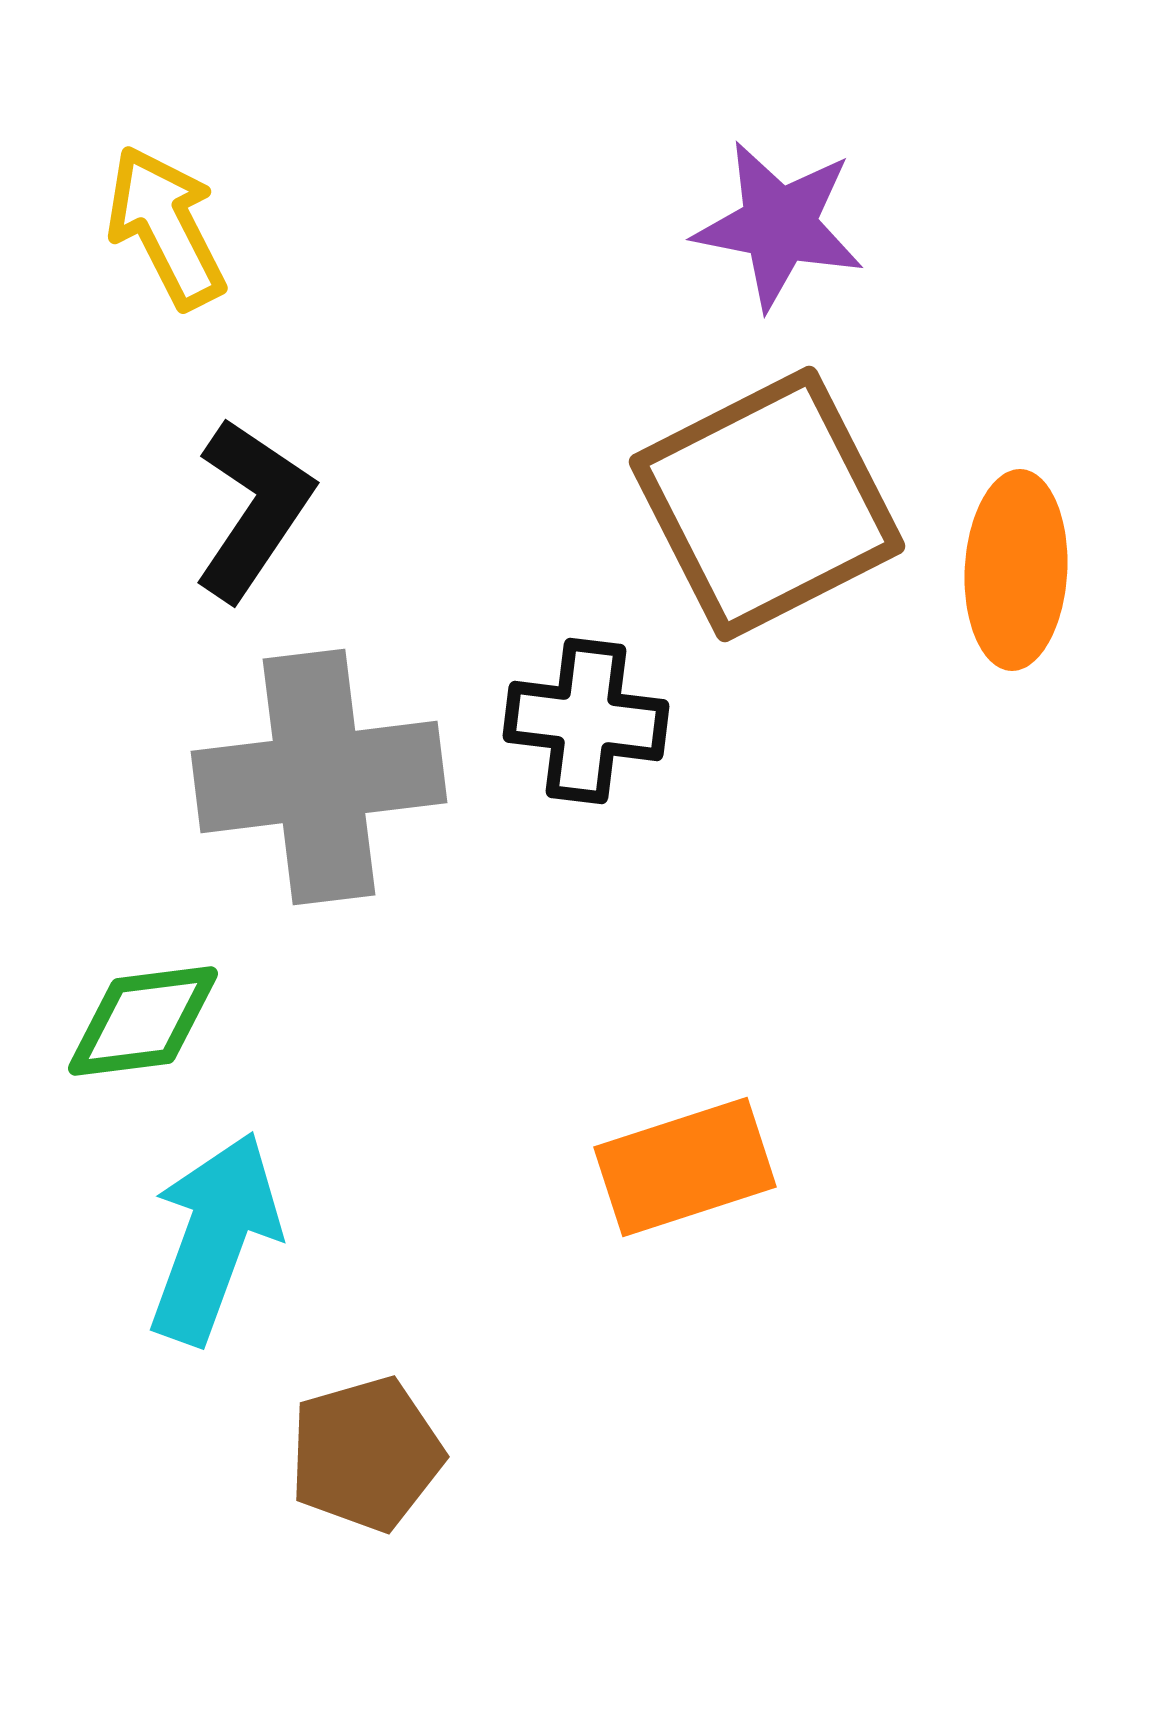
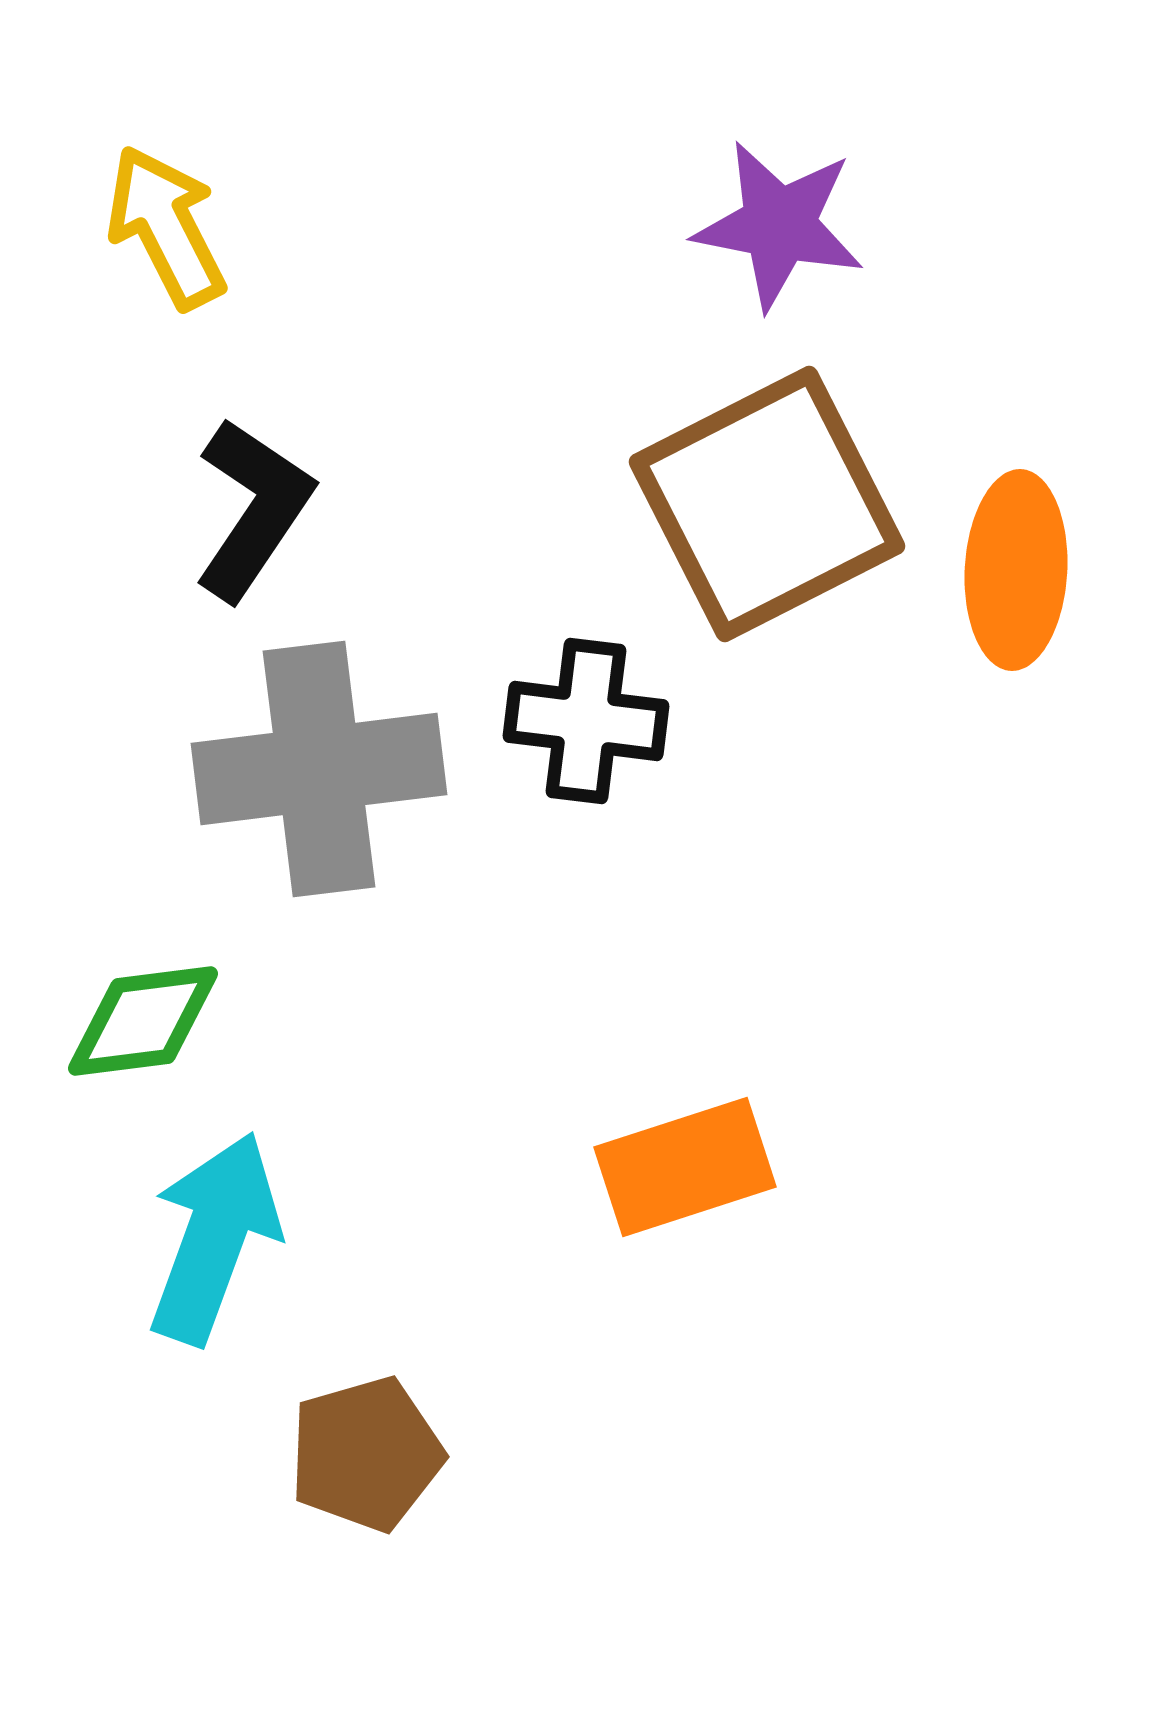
gray cross: moved 8 px up
